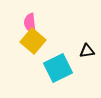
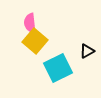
yellow square: moved 2 px right
black triangle: rotated 21 degrees counterclockwise
